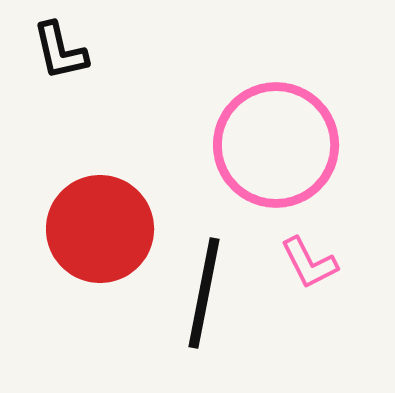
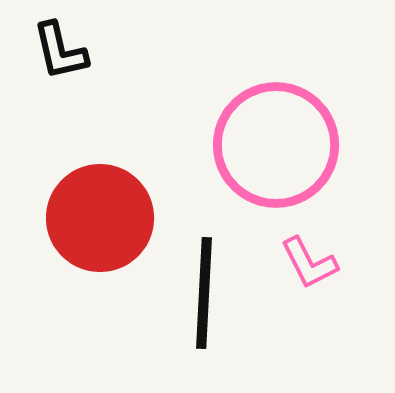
red circle: moved 11 px up
black line: rotated 8 degrees counterclockwise
